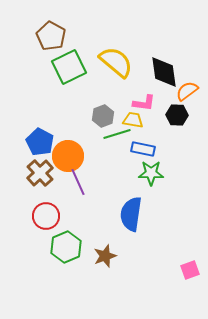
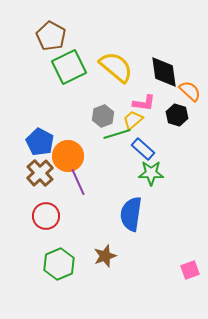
yellow semicircle: moved 5 px down
orange semicircle: moved 3 px right; rotated 80 degrees clockwise
black hexagon: rotated 15 degrees clockwise
yellow trapezoid: rotated 50 degrees counterclockwise
blue rectangle: rotated 30 degrees clockwise
green hexagon: moved 7 px left, 17 px down
